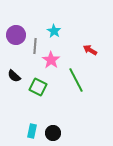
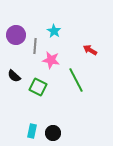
pink star: rotated 24 degrees counterclockwise
